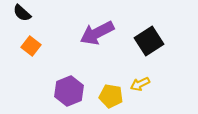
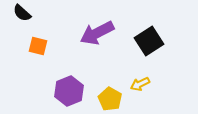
orange square: moved 7 px right; rotated 24 degrees counterclockwise
yellow pentagon: moved 1 px left, 3 px down; rotated 20 degrees clockwise
